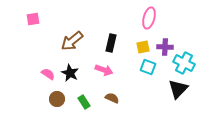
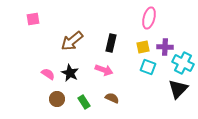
cyan cross: moved 1 px left
